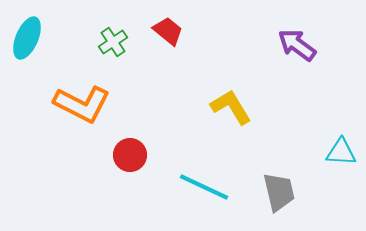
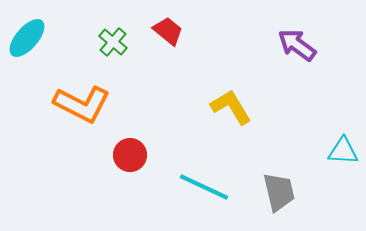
cyan ellipse: rotated 18 degrees clockwise
green cross: rotated 16 degrees counterclockwise
cyan triangle: moved 2 px right, 1 px up
